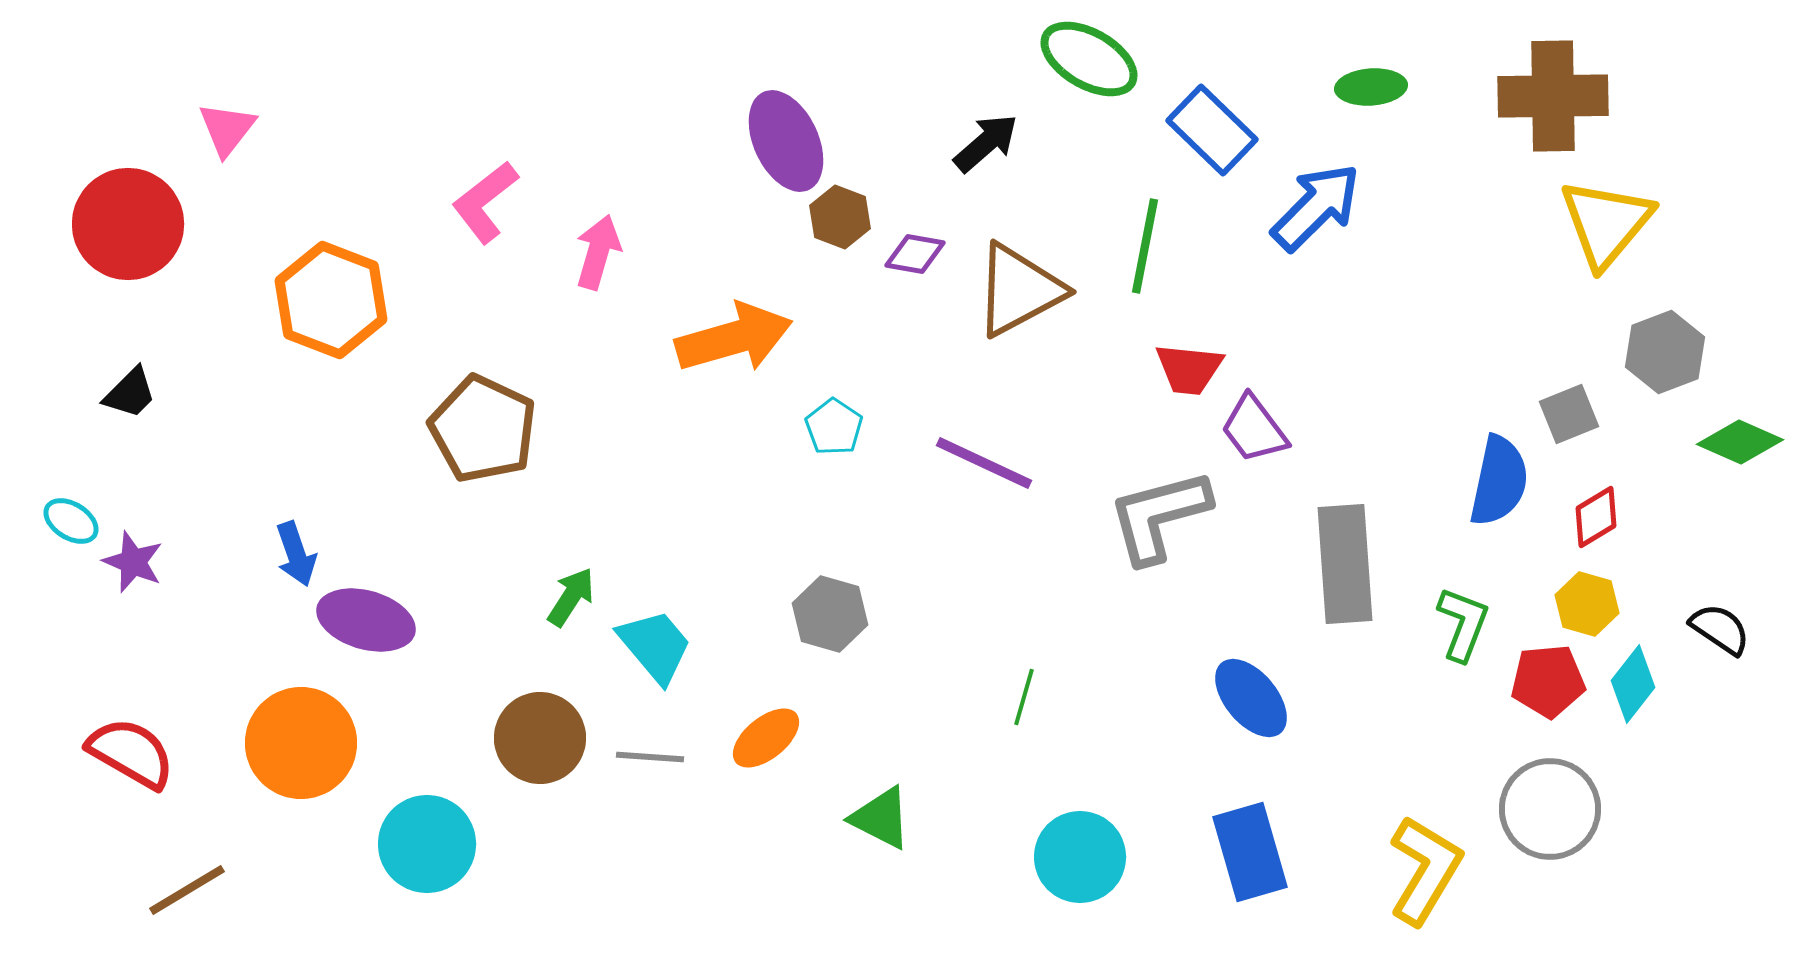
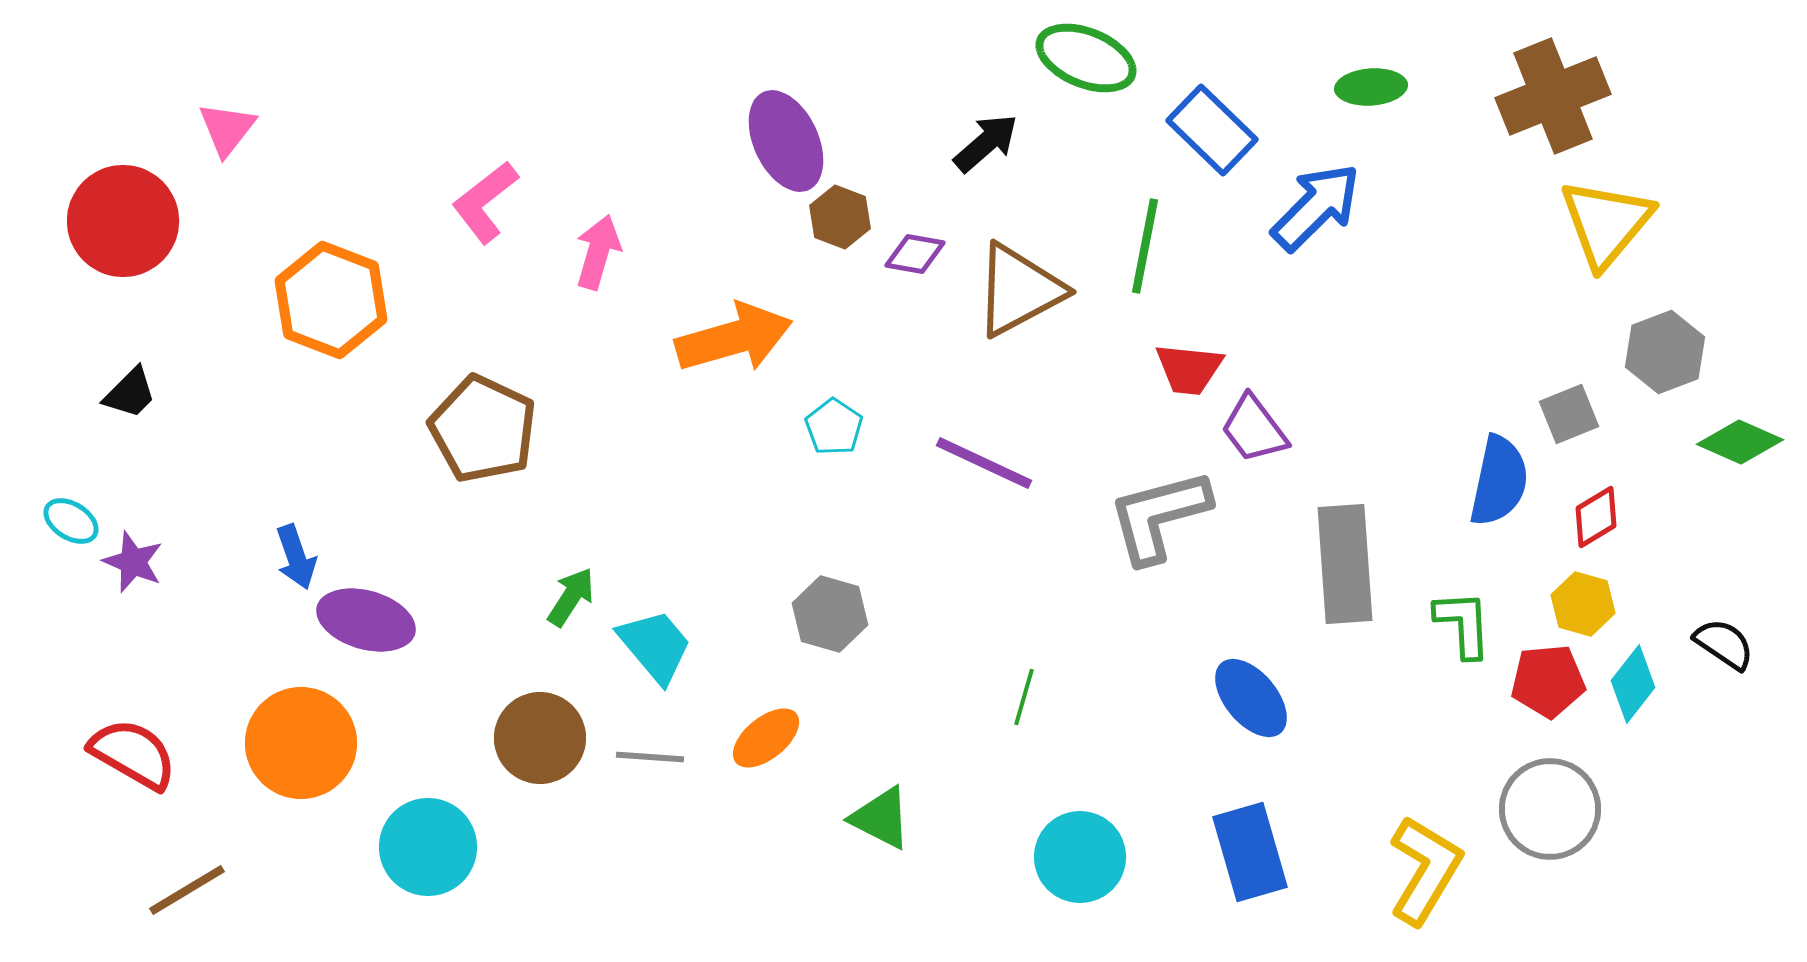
green ellipse at (1089, 59): moved 3 px left, 1 px up; rotated 8 degrees counterclockwise
brown cross at (1553, 96): rotated 21 degrees counterclockwise
red circle at (128, 224): moved 5 px left, 3 px up
blue arrow at (296, 554): moved 3 px down
yellow hexagon at (1587, 604): moved 4 px left
green L-shape at (1463, 624): rotated 24 degrees counterclockwise
black semicircle at (1720, 629): moved 4 px right, 15 px down
red semicircle at (131, 753): moved 2 px right, 1 px down
cyan circle at (427, 844): moved 1 px right, 3 px down
